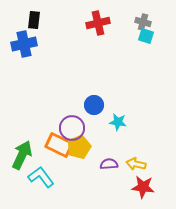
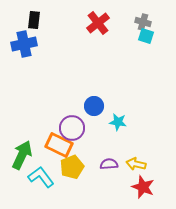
red cross: rotated 25 degrees counterclockwise
blue circle: moved 1 px down
yellow pentagon: moved 7 px left, 20 px down
red star: rotated 15 degrees clockwise
